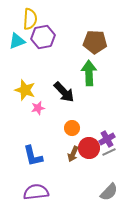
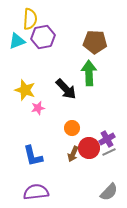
black arrow: moved 2 px right, 3 px up
